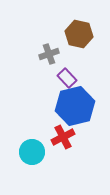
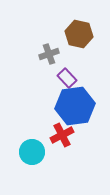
blue hexagon: rotated 6 degrees clockwise
red cross: moved 1 px left, 2 px up
